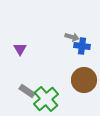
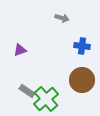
gray arrow: moved 10 px left, 19 px up
purple triangle: moved 1 px down; rotated 40 degrees clockwise
brown circle: moved 2 px left
